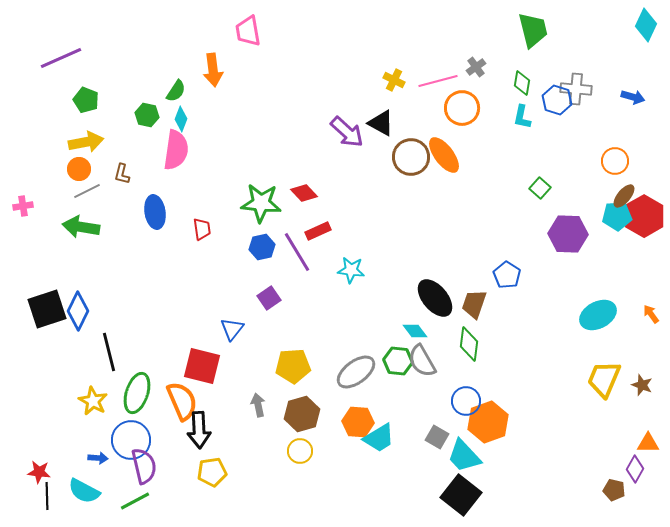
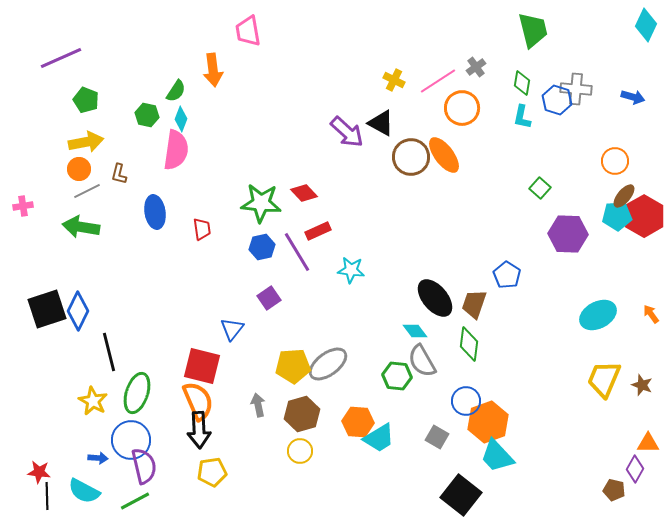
pink line at (438, 81): rotated 18 degrees counterclockwise
brown L-shape at (122, 174): moved 3 px left
green hexagon at (398, 361): moved 1 px left, 15 px down
gray ellipse at (356, 372): moved 28 px left, 8 px up
orange semicircle at (182, 401): moved 16 px right
cyan trapezoid at (464, 456): moved 33 px right
